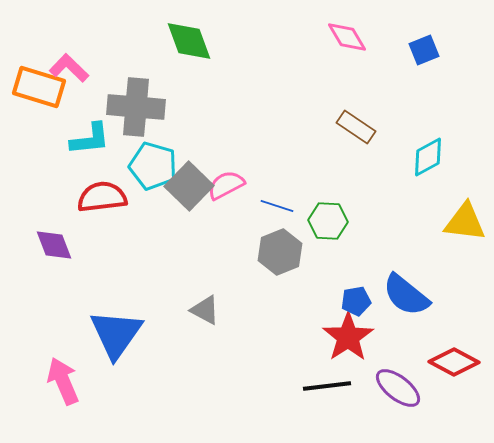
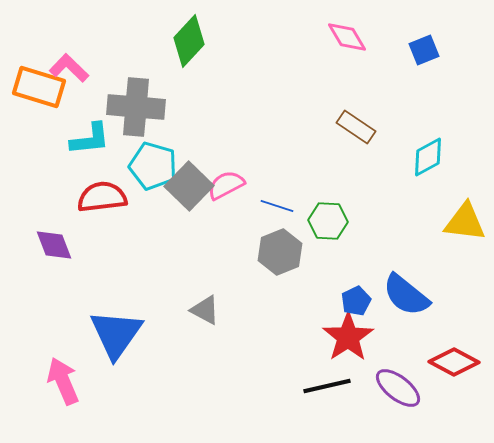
green diamond: rotated 63 degrees clockwise
blue pentagon: rotated 16 degrees counterclockwise
black line: rotated 6 degrees counterclockwise
